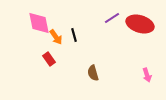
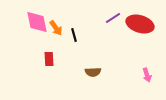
purple line: moved 1 px right
pink diamond: moved 2 px left, 1 px up
orange arrow: moved 9 px up
red rectangle: rotated 32 degrees clockwise
brown semicircle: moved 1 px up; rotated 77 degrees counterclockwise
